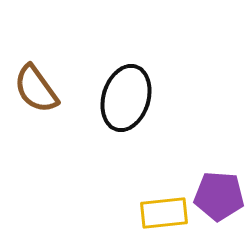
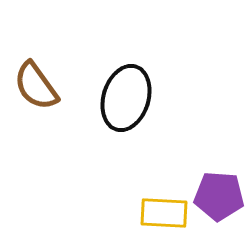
brown semicircle: moved 3 px up
yellow rectangle: rotated 9 degrees clockwise
